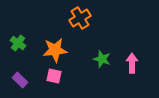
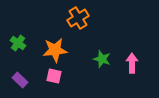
orange cross: moved 2 px left
